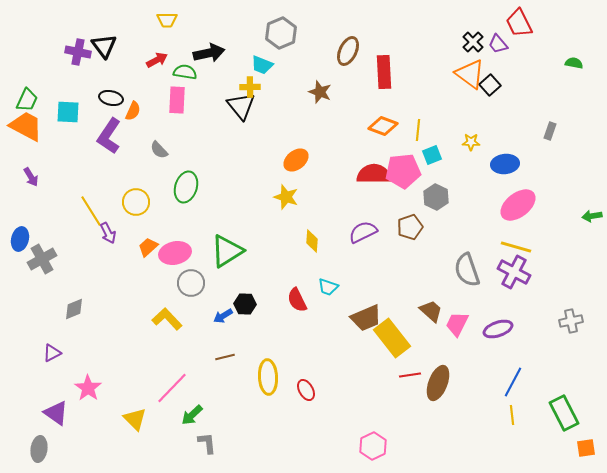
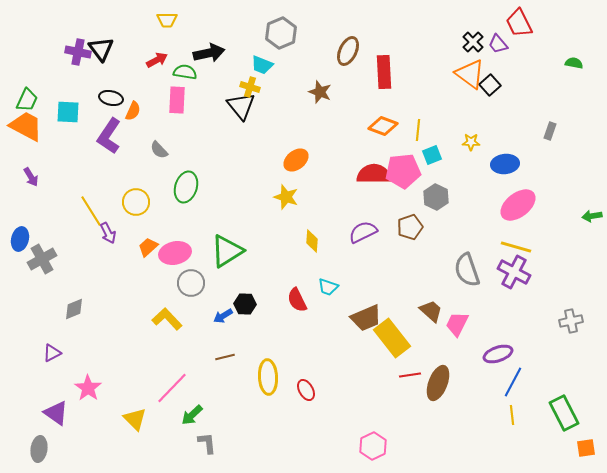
black triangle at (104, 46): moved 3 px left, 3 px down
yellow cross at (250, 87): rotated 18 degrees clockwise
purple ellipse at (498, 329): moved 25 px down
